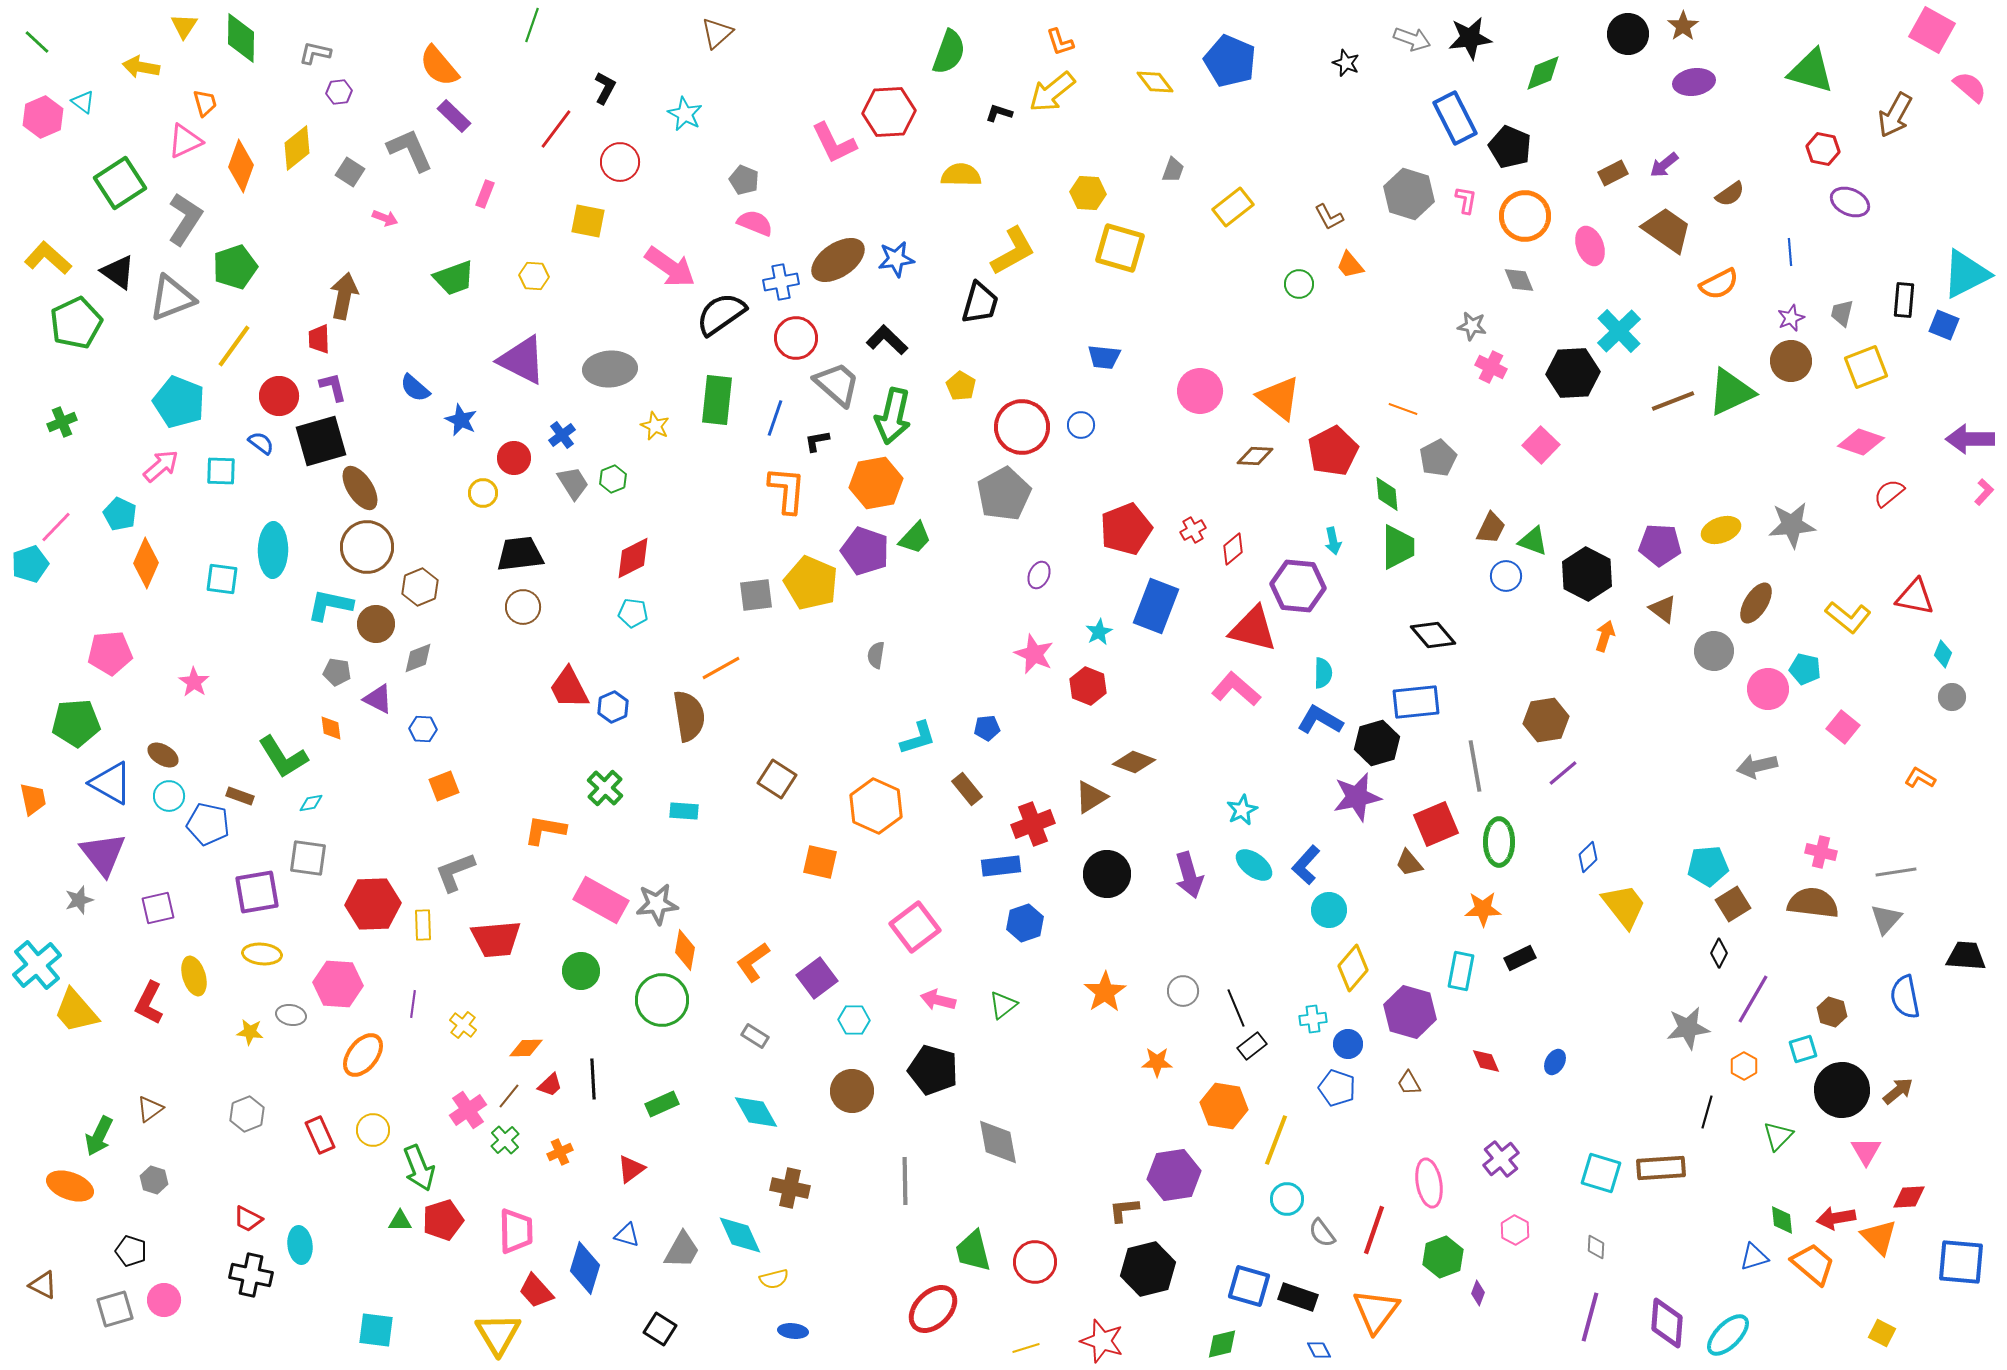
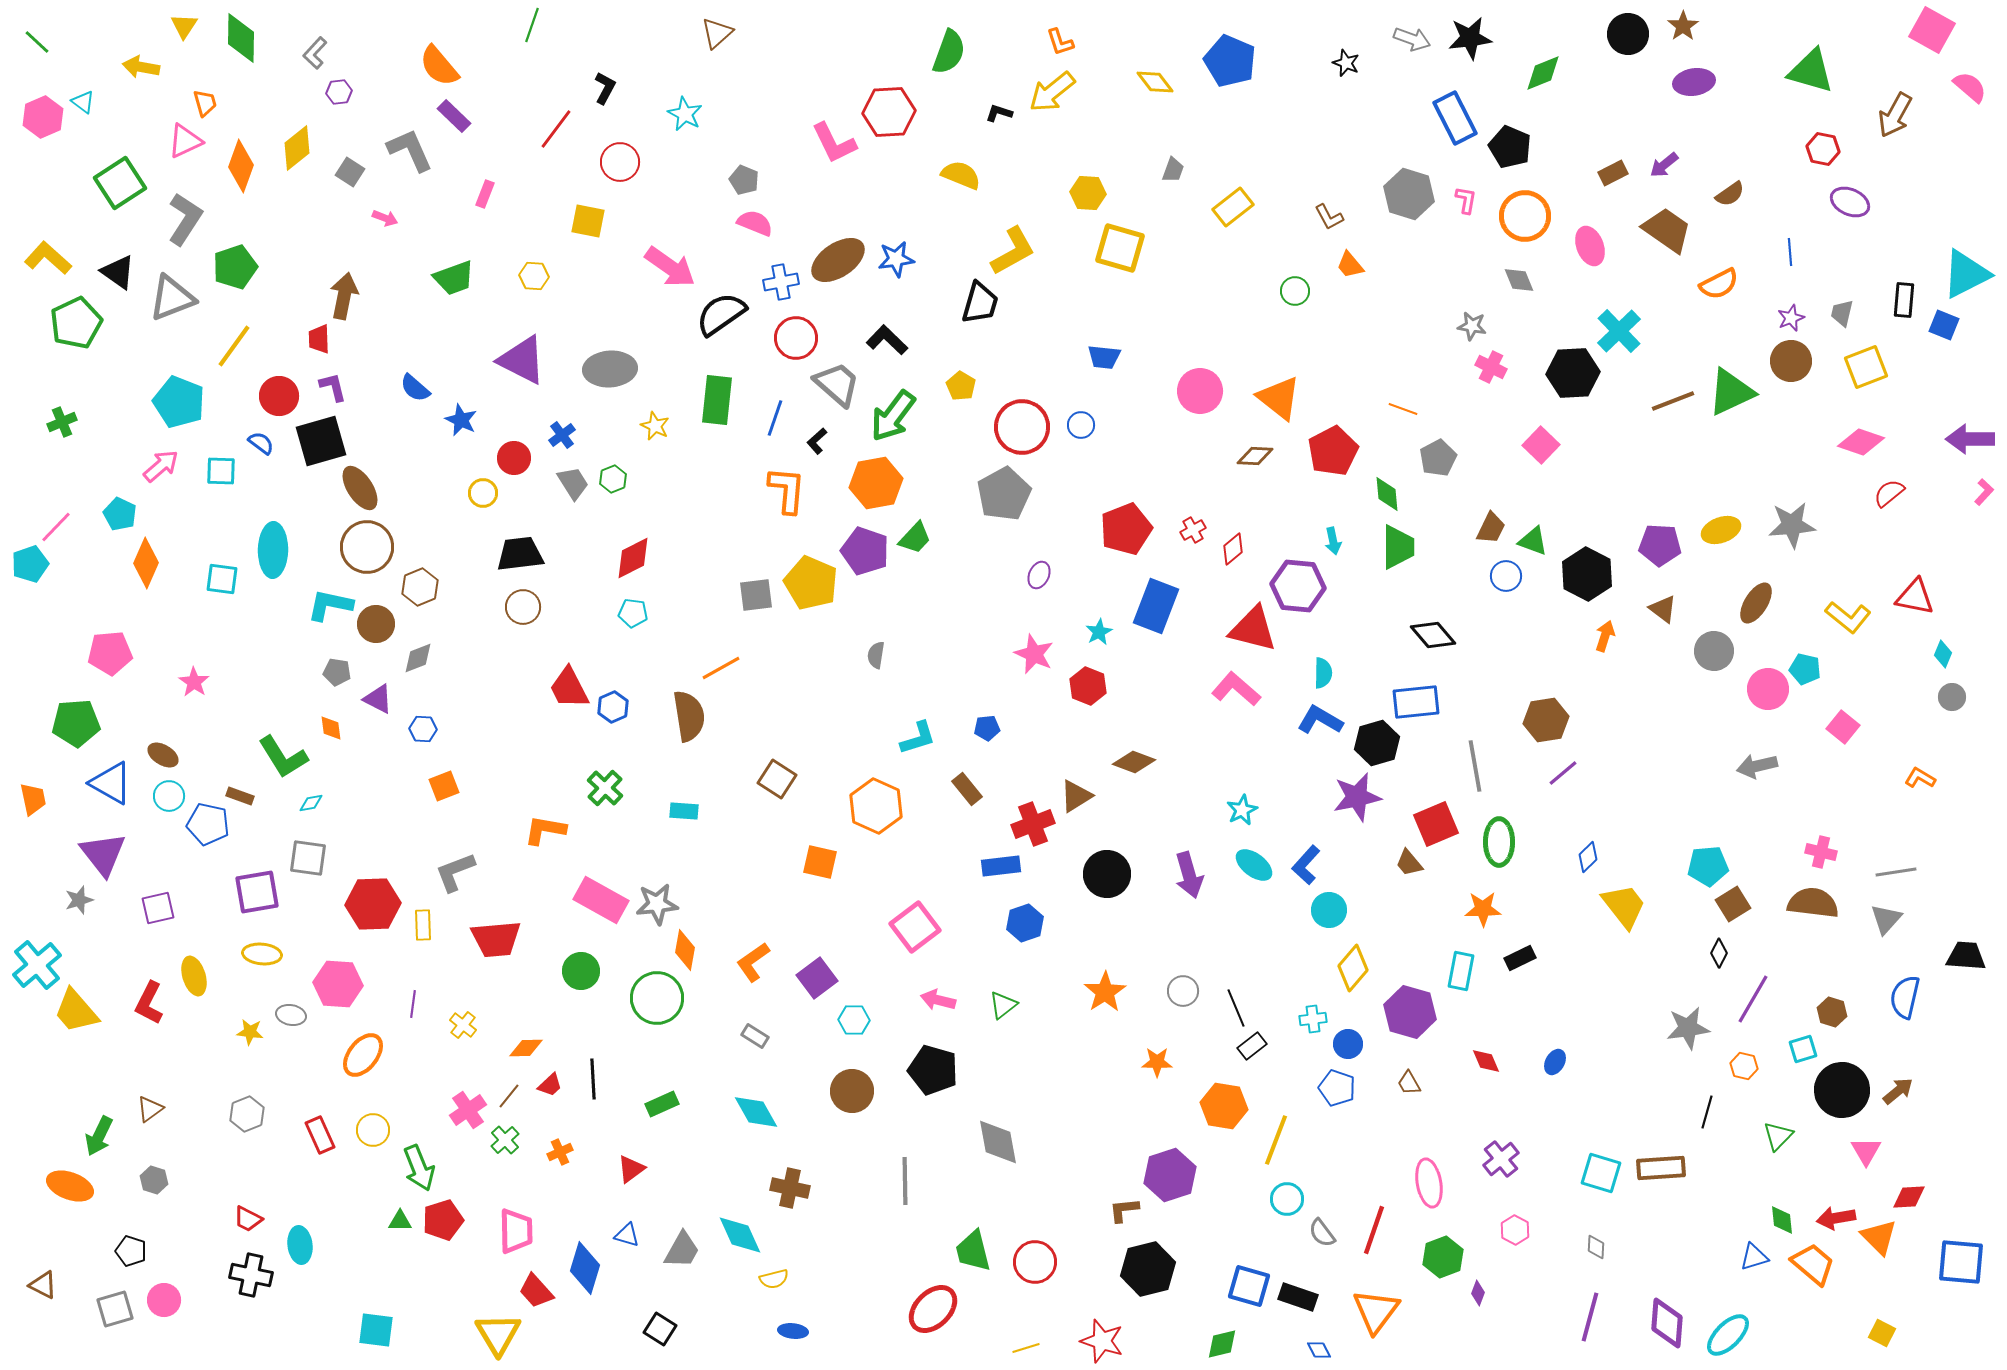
gray L-shape at (315, 53): rotated 60 degrees counterclockwise
yellow semicircle at (961, 175): rotated 21 degrees clockwise
green circle at (1299, 284): moved 4 px left, 7 px down
green arrow at (893, 416): rotated 24 degrees clockwise
black L-shape at (817, 441): rotated 32 degrees counterclockwise
brown triangle at (1091, 797): moved 15 px left, 1 px up
blue semicircle at (1905, 997): rotated 24 degrees clockwise
green circle at (662, 1000): moved 5 px left, 2 px up
orange hexagon at (1744, 1066): rotated 16 degrees counterclockwise
purple hexagon at (1174, 1175): moved 4 px left; rotated 9 degrees counterclockwise
